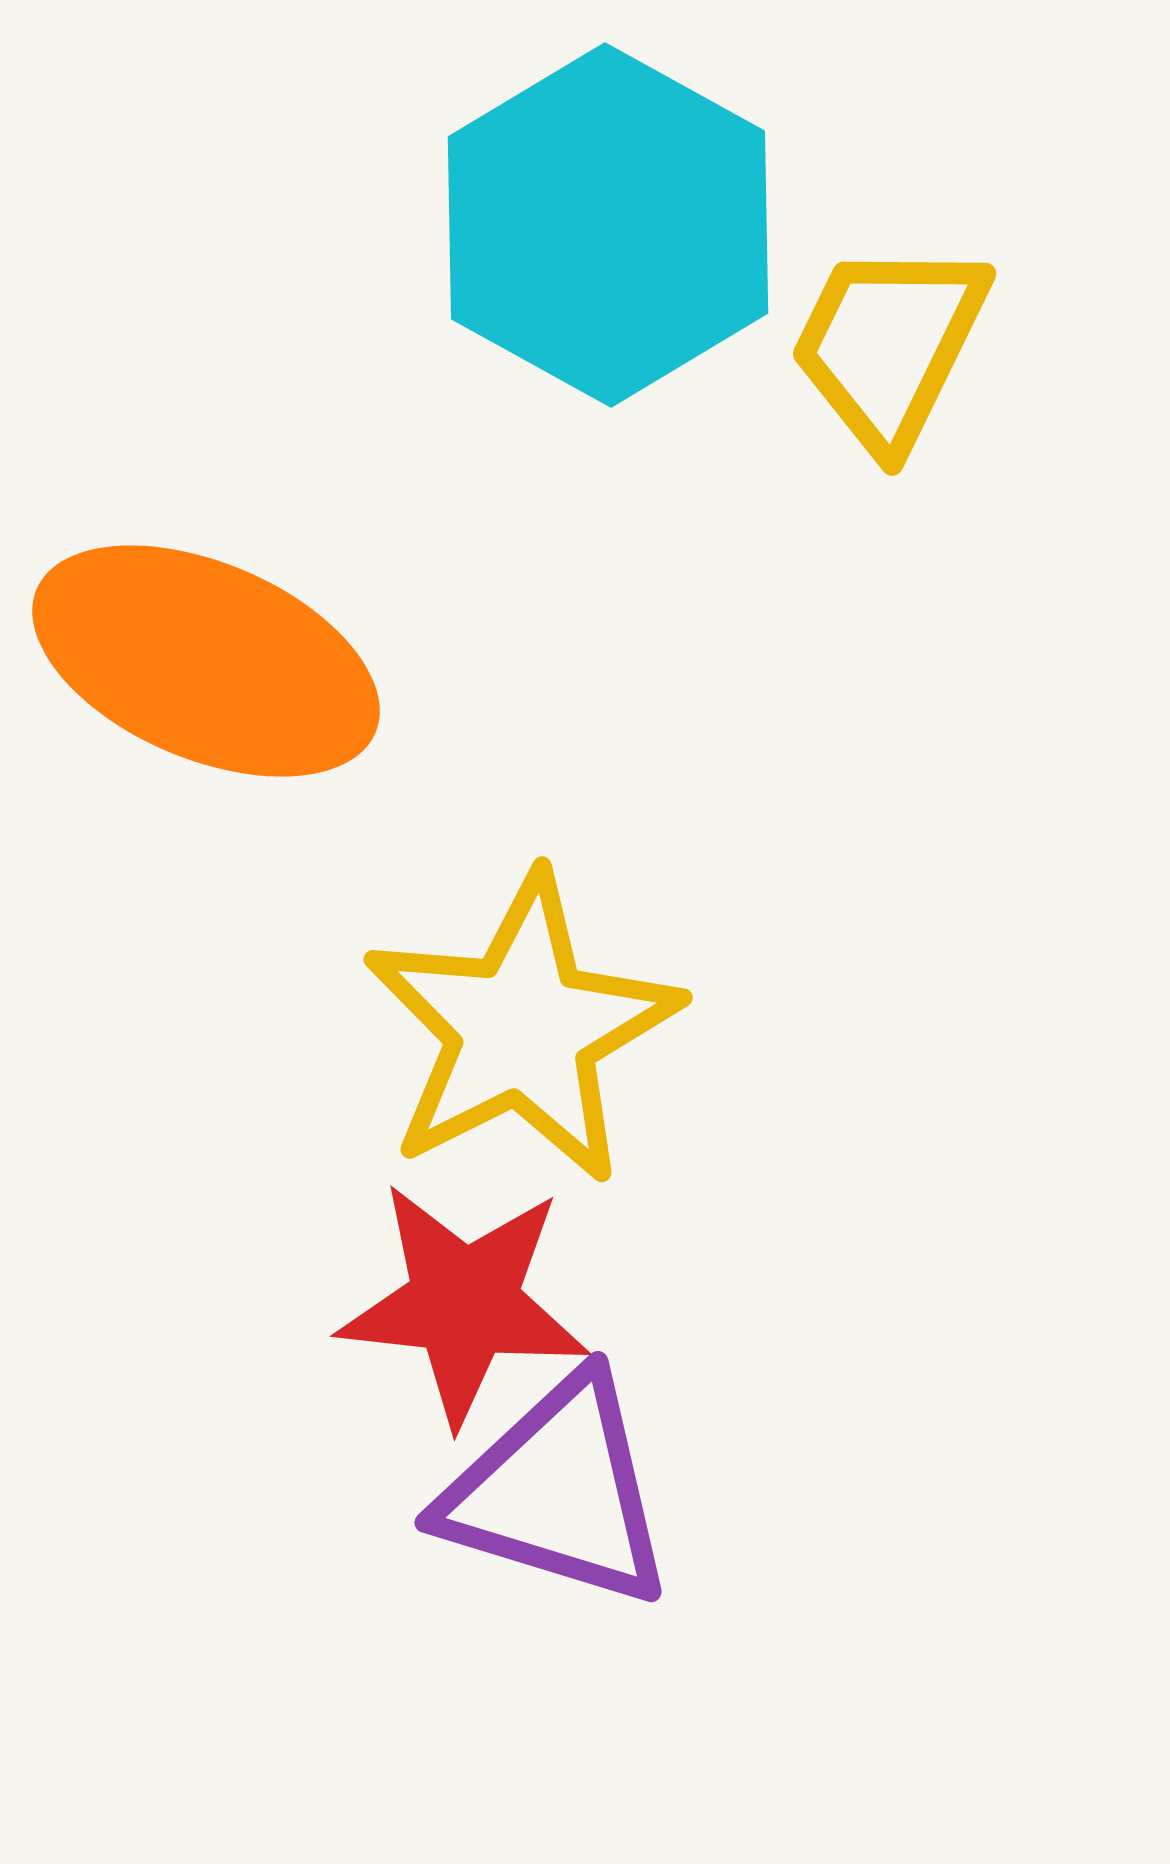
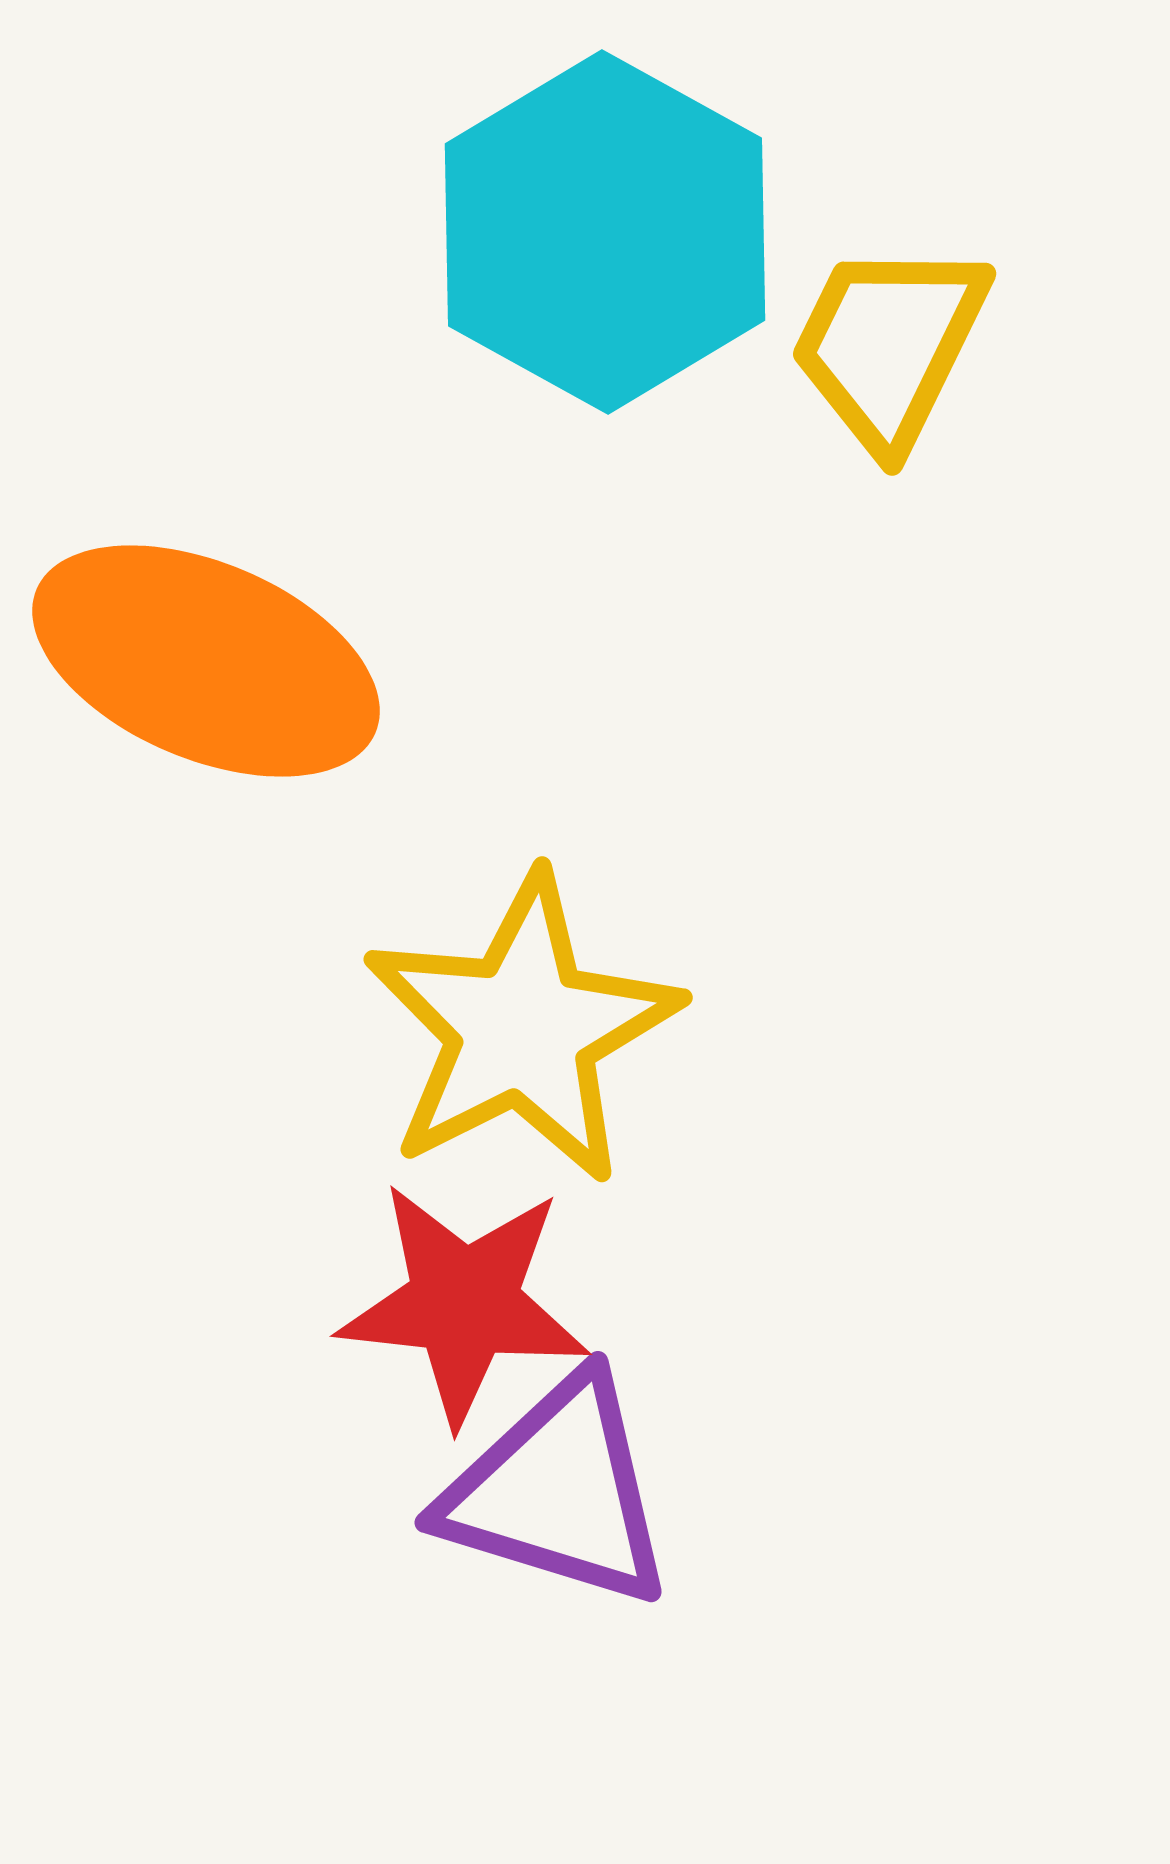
cyan hexagon: moved 3 px left, 7 px down
